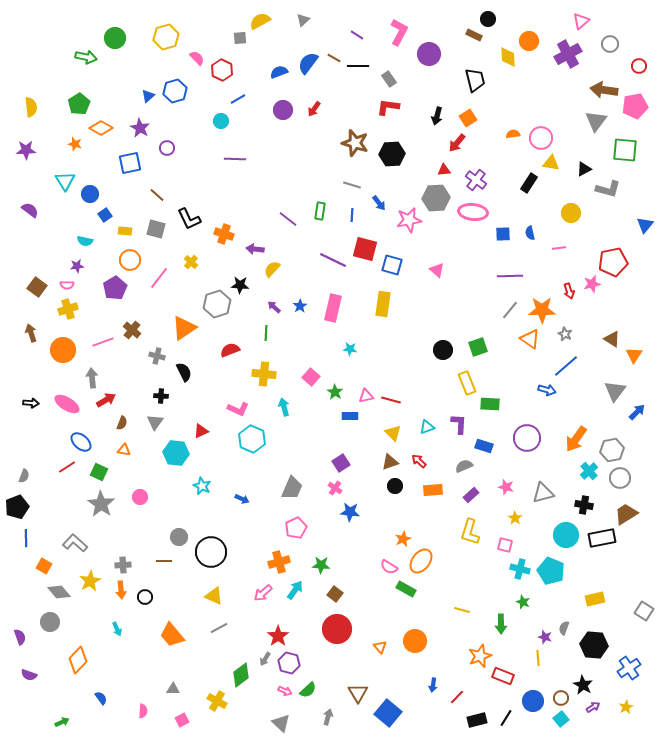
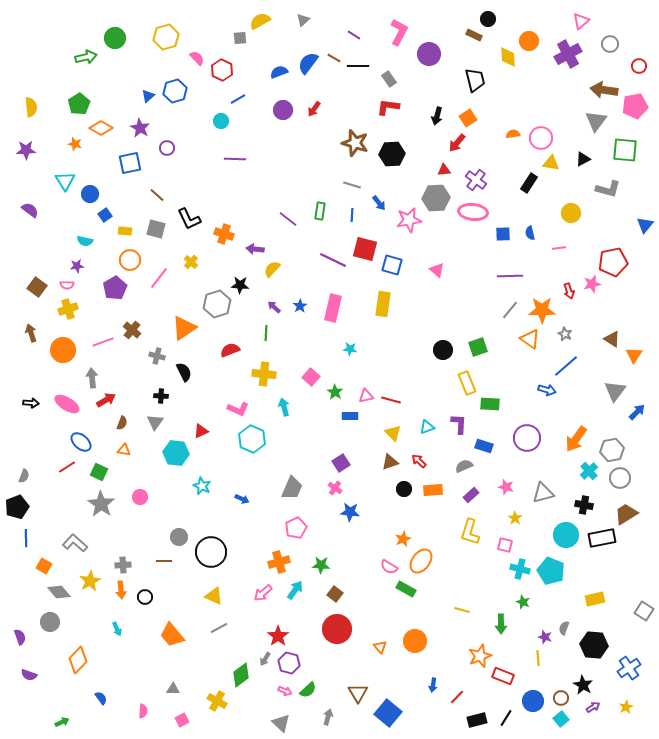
purple line at (357, 35): moved 3 px left
green arrow at (86, 57): rotated 25 degrees counterclockwise
black triangle at (584, 169): moved 1 px left, 10 px up
black circle at (395, 486): moved 9 px right, 3 px down
